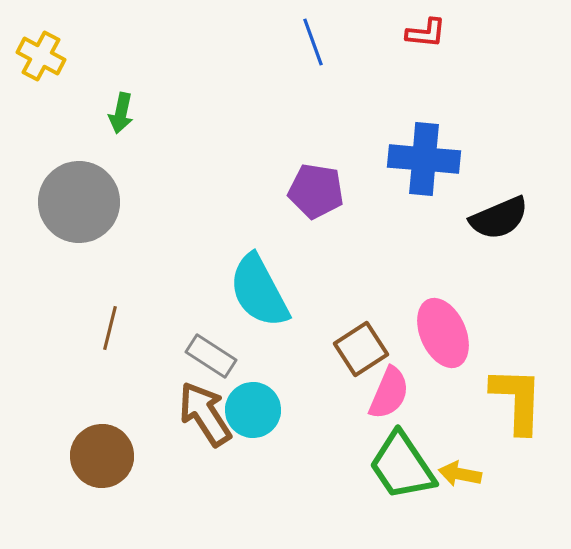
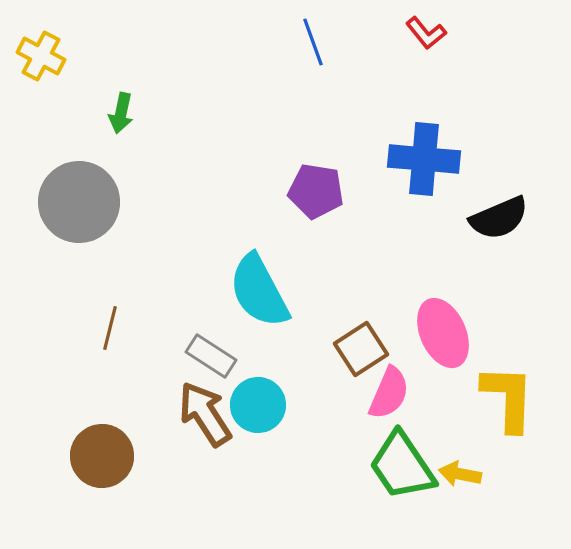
red L-shape: rotated 45 degrees clockwise
yellow L-shape: moved 9 px left, 2 px up
cyan circle: moved 5 px right, 5 px up
